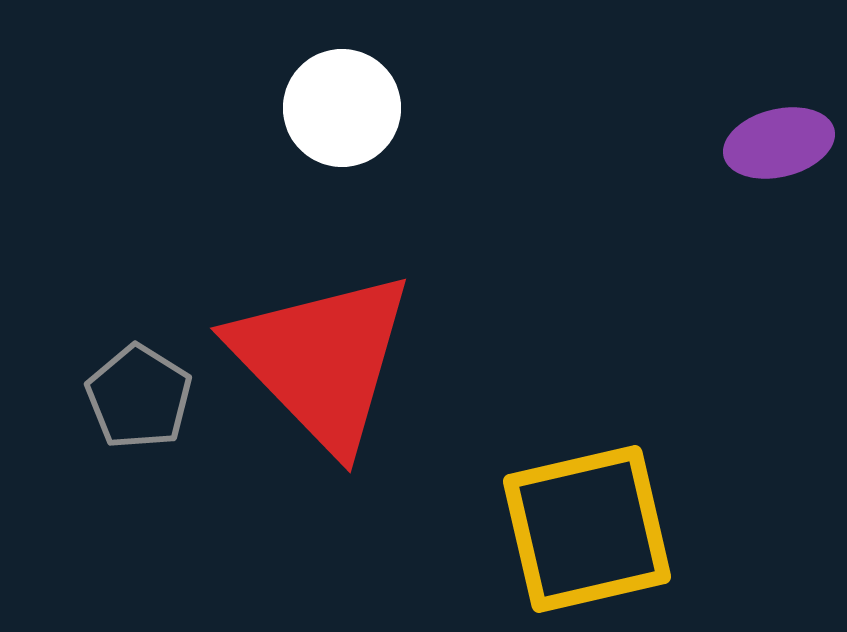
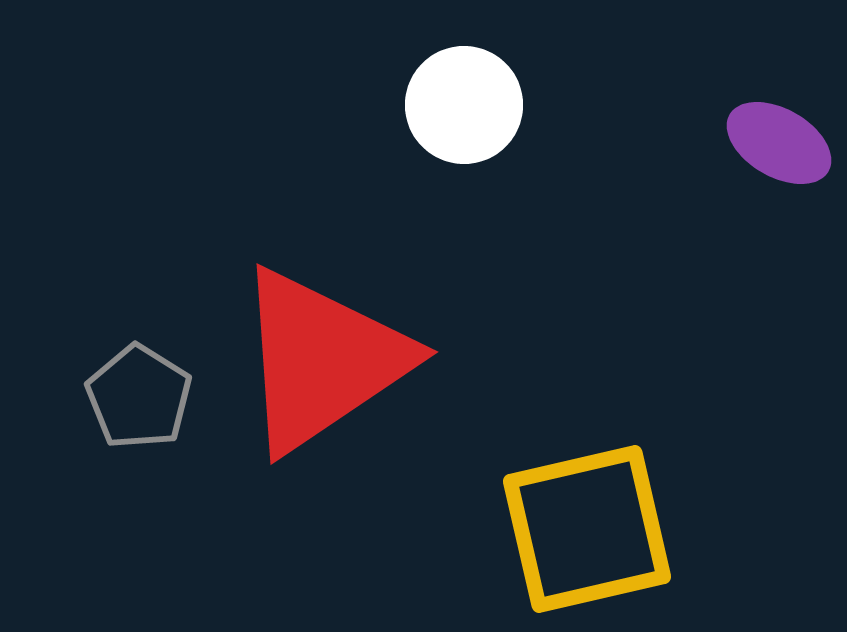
white circle: moved 122 px right, 3 px up
purple ellipse: rotated 44 degrees clockwise
red triangle: rotated 40 degrees clockwise
